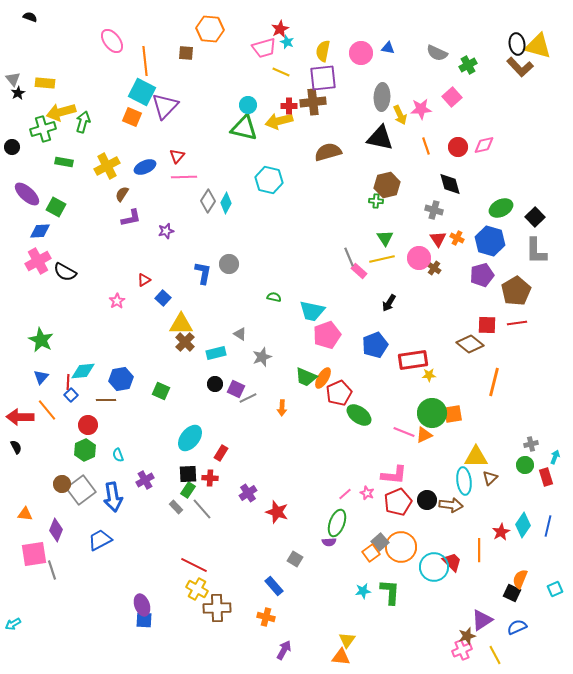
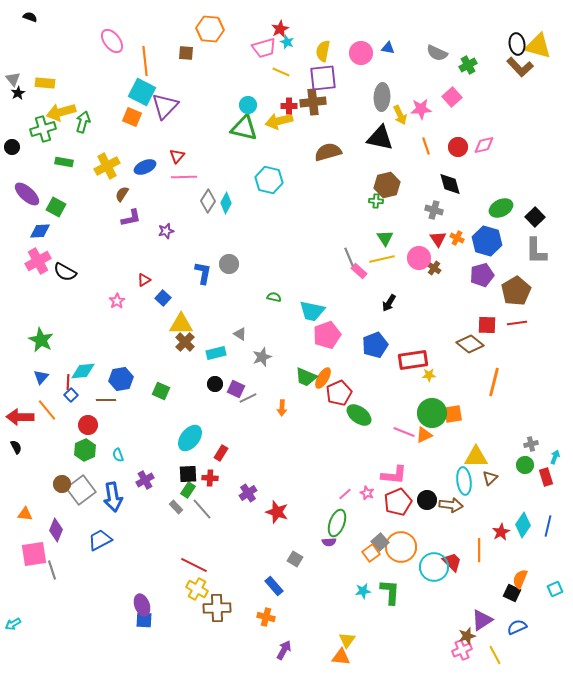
blue hexagon at (490, 241): moved 3 px left
